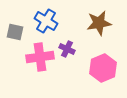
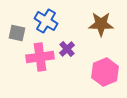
brown star: moved 2 px right, 1 px down; rotated 10 degrees clockwise
gray square: moved 2 px right, 1 px down
purple cross: rotated 21 degrees clockwise
pink hexagon: moved 2 px right, 4 px down
